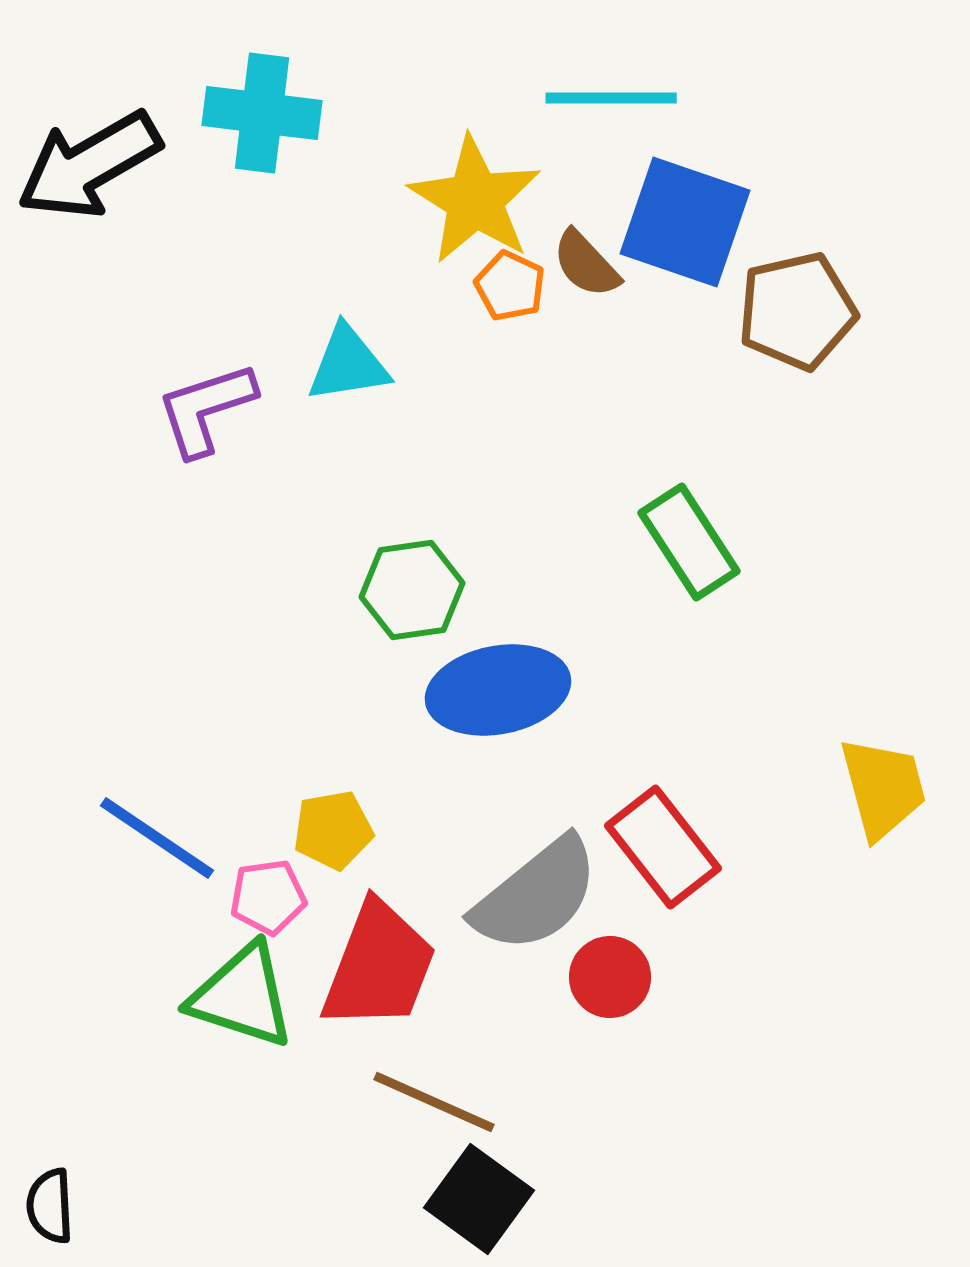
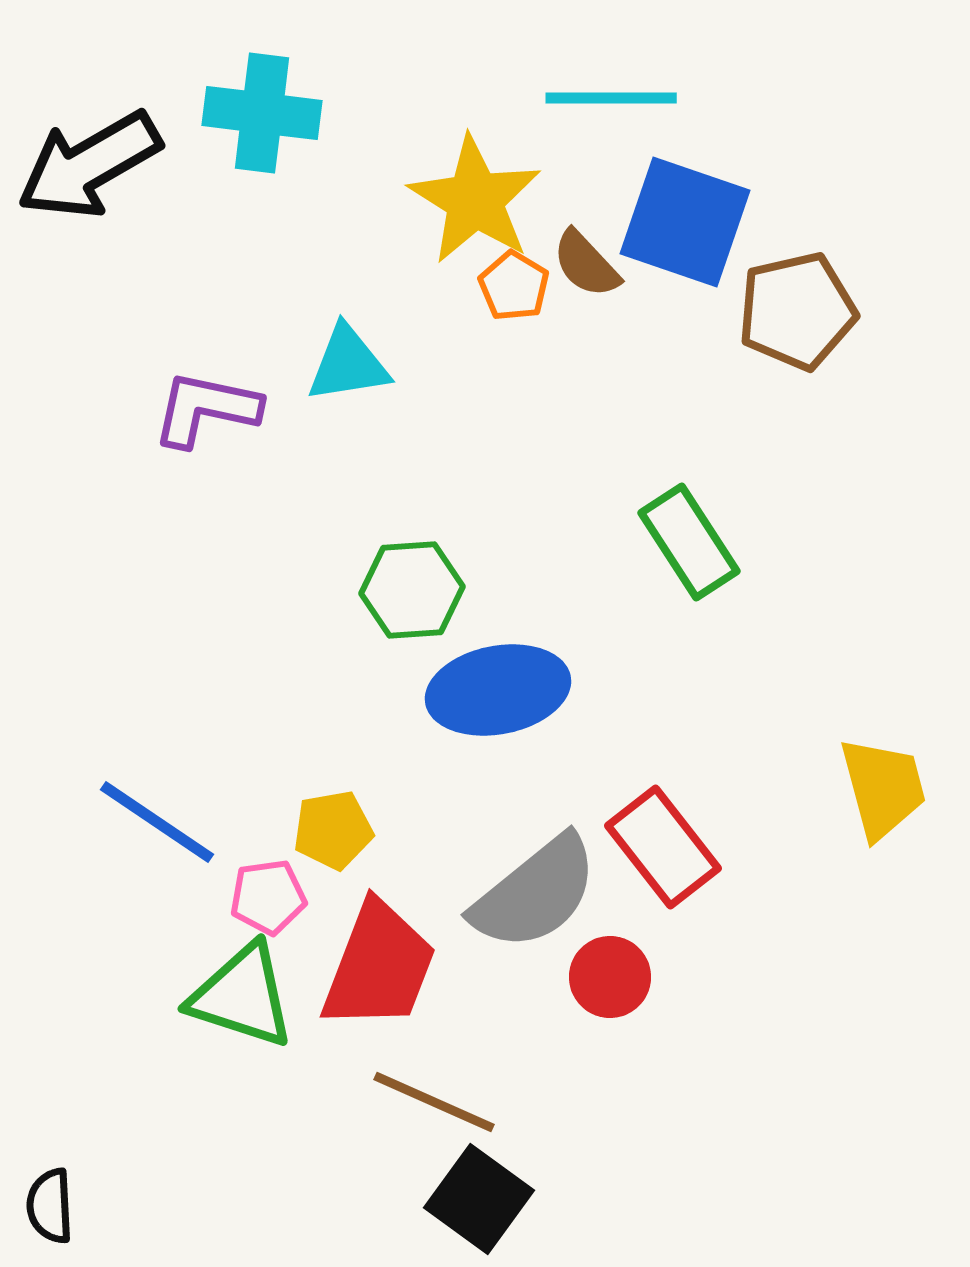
orange pentagon: moved 4 px right; rotated 6 degrees clockwise
purple L-shape: rotated 30 degrees clockwise
green hexagon: rotated 4 degrees clockwise
blue line: moved 16 px up
gray semicircle: moved 1 px left, 2 px up
